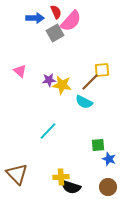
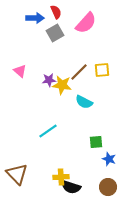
pink semicircle: moved 15 px right, 2 px down
brown line: moved 11 px left, 10 px up
cyan line: rotated 12 degrees clockwise
green square: moved 2 px left, 3 px up
